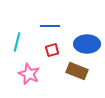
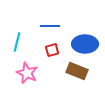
blue ellipse: moved 2 px left
pink star: moved 2 px left, 1 px up
